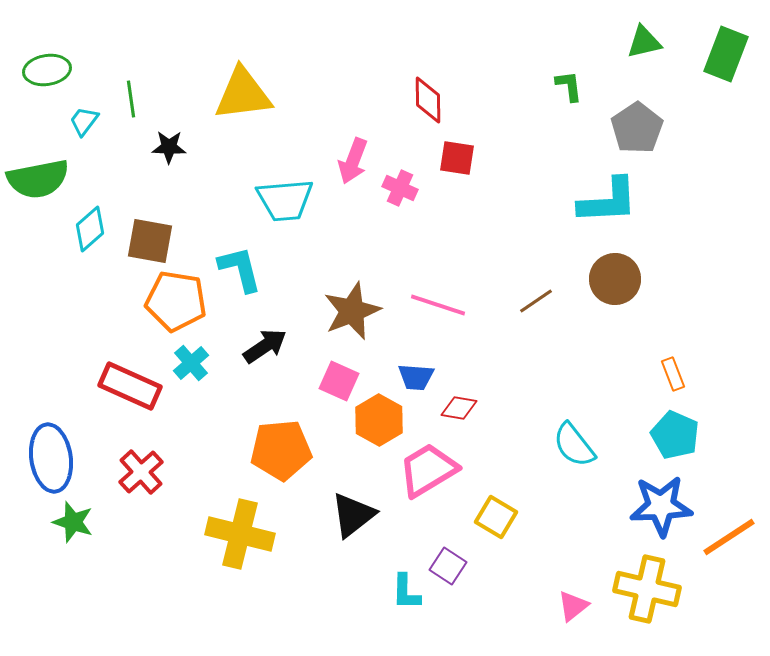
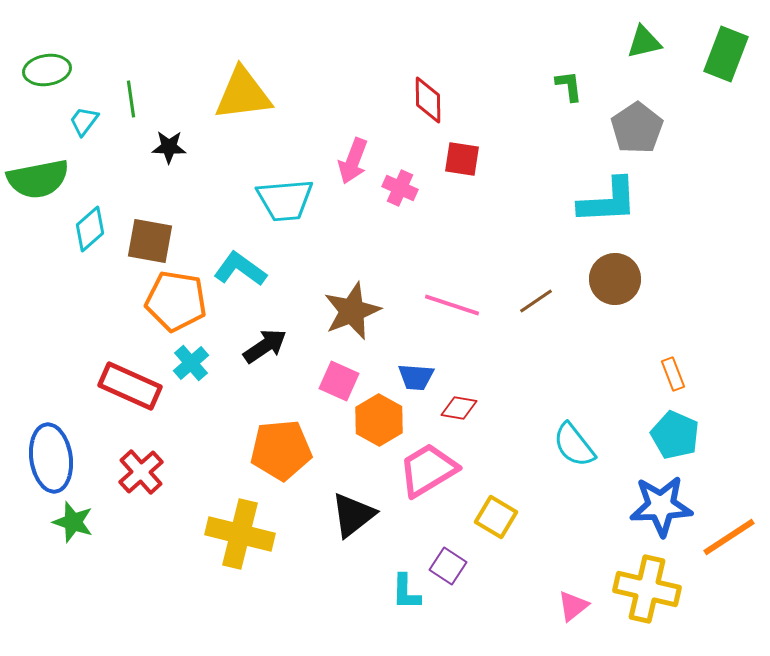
red square at (457, 158): moved 5 px right, 1 px down
cyan L-shape at (240, 269): rotated 40 degrees counterclockwise
pink line at (438, 305): moved 14 px right
